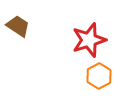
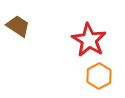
red star: rotated 24 degrees counterclockwise
